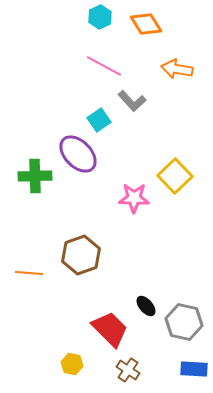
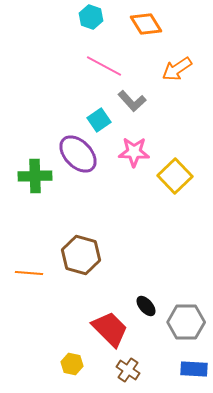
cyan hexagon: moved 9 px left; rotated 15 degrees counterclockwise
orange arrow: rotated 44 degrees counterclockwise
pink star: moved 46 px up
brown hexagon: rotated 24 degrees counterclockwise
gray hexagon: moved 2 px right; rotated 12 degrees counterclockwise
